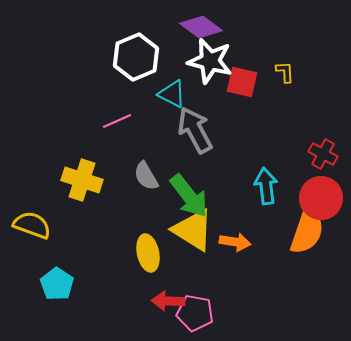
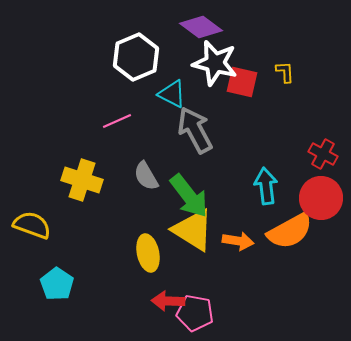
white star: moved 5 px right, 2 px down
orange semicircle: moved 17 px left; rotated 42 degrees clockwise
orange arrow: moved 3 px right, 1 px up
